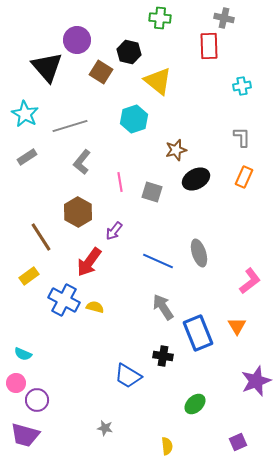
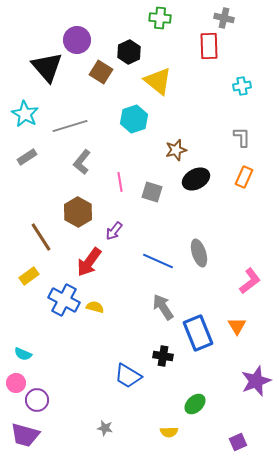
black hexagon at (129, 52): rotated 20 degrees clockwise
yellow semicircle at (167, 446): moved 2 px right, 14 px up; rotated 96 degrees clockwise
